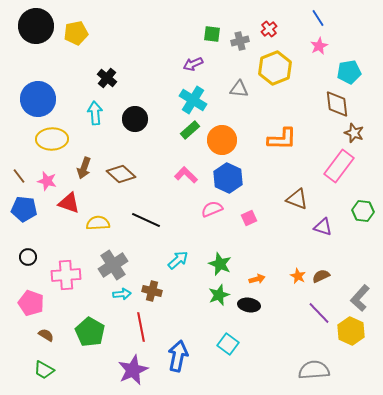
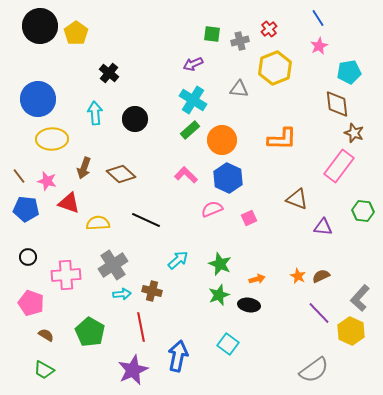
black circle at (36, 26): moved 4 px right
yellow pentagon at (76, 33): rotated 25 degrees counterclockwise
black cross at (107, 78): moved 2 px right, 5 px up
blue pentagon at (24, 209): moved 2 px right
purple triangle at (323, 227): rotated 12 degrees counterclockwise
gray semicircle at (314, 370): rotated 148 degrees clockwise
